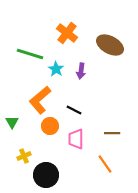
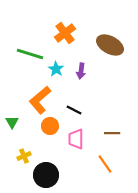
orange cross: moved 2 px left; rotated 15 degrees clockwise
